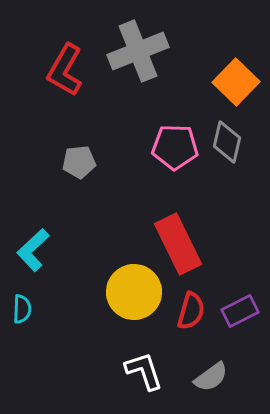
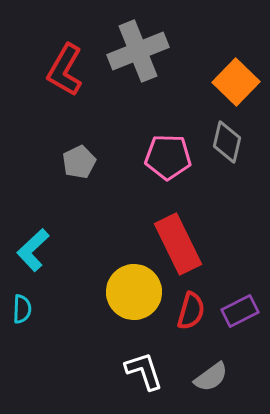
pink pentagon: moved 7 px left, 10 px down
gray pentagon: rotated 20 degrees counterclockwise
